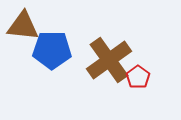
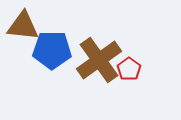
brown cross: moved 10 px left
red pentagon: moved 9 px left, 8 px up
